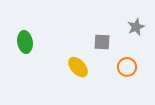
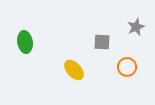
yellow ellipse: moved 4 px left, 3 px down
